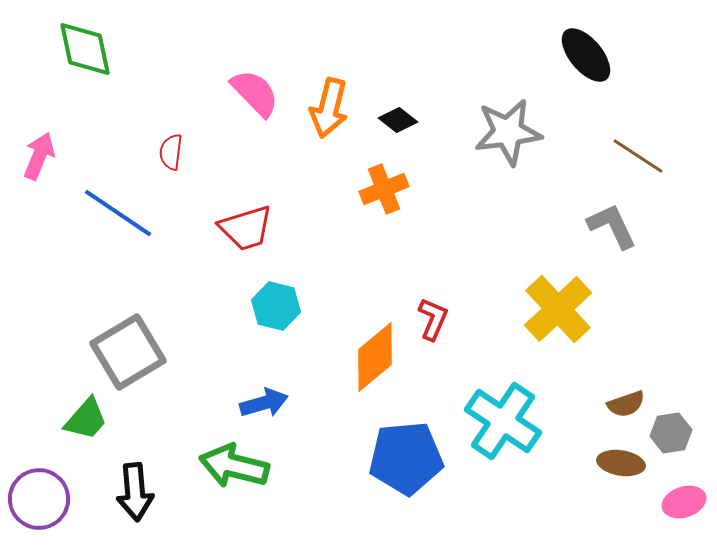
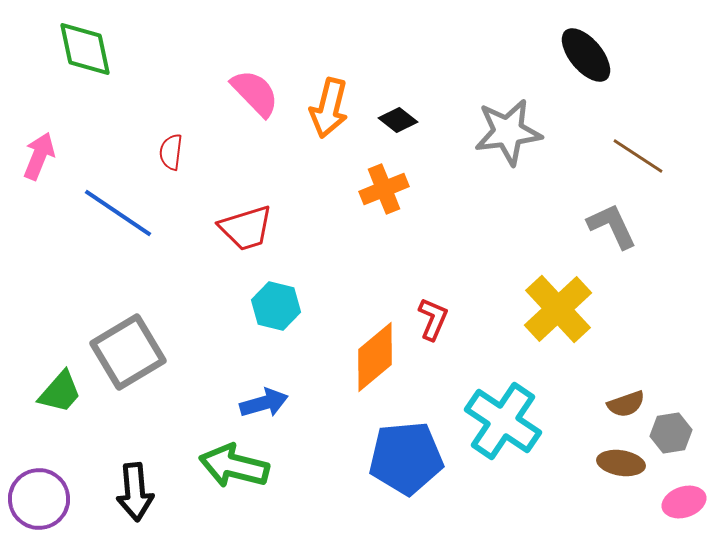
green trapezoid: moved 26 px left, 27 px up
